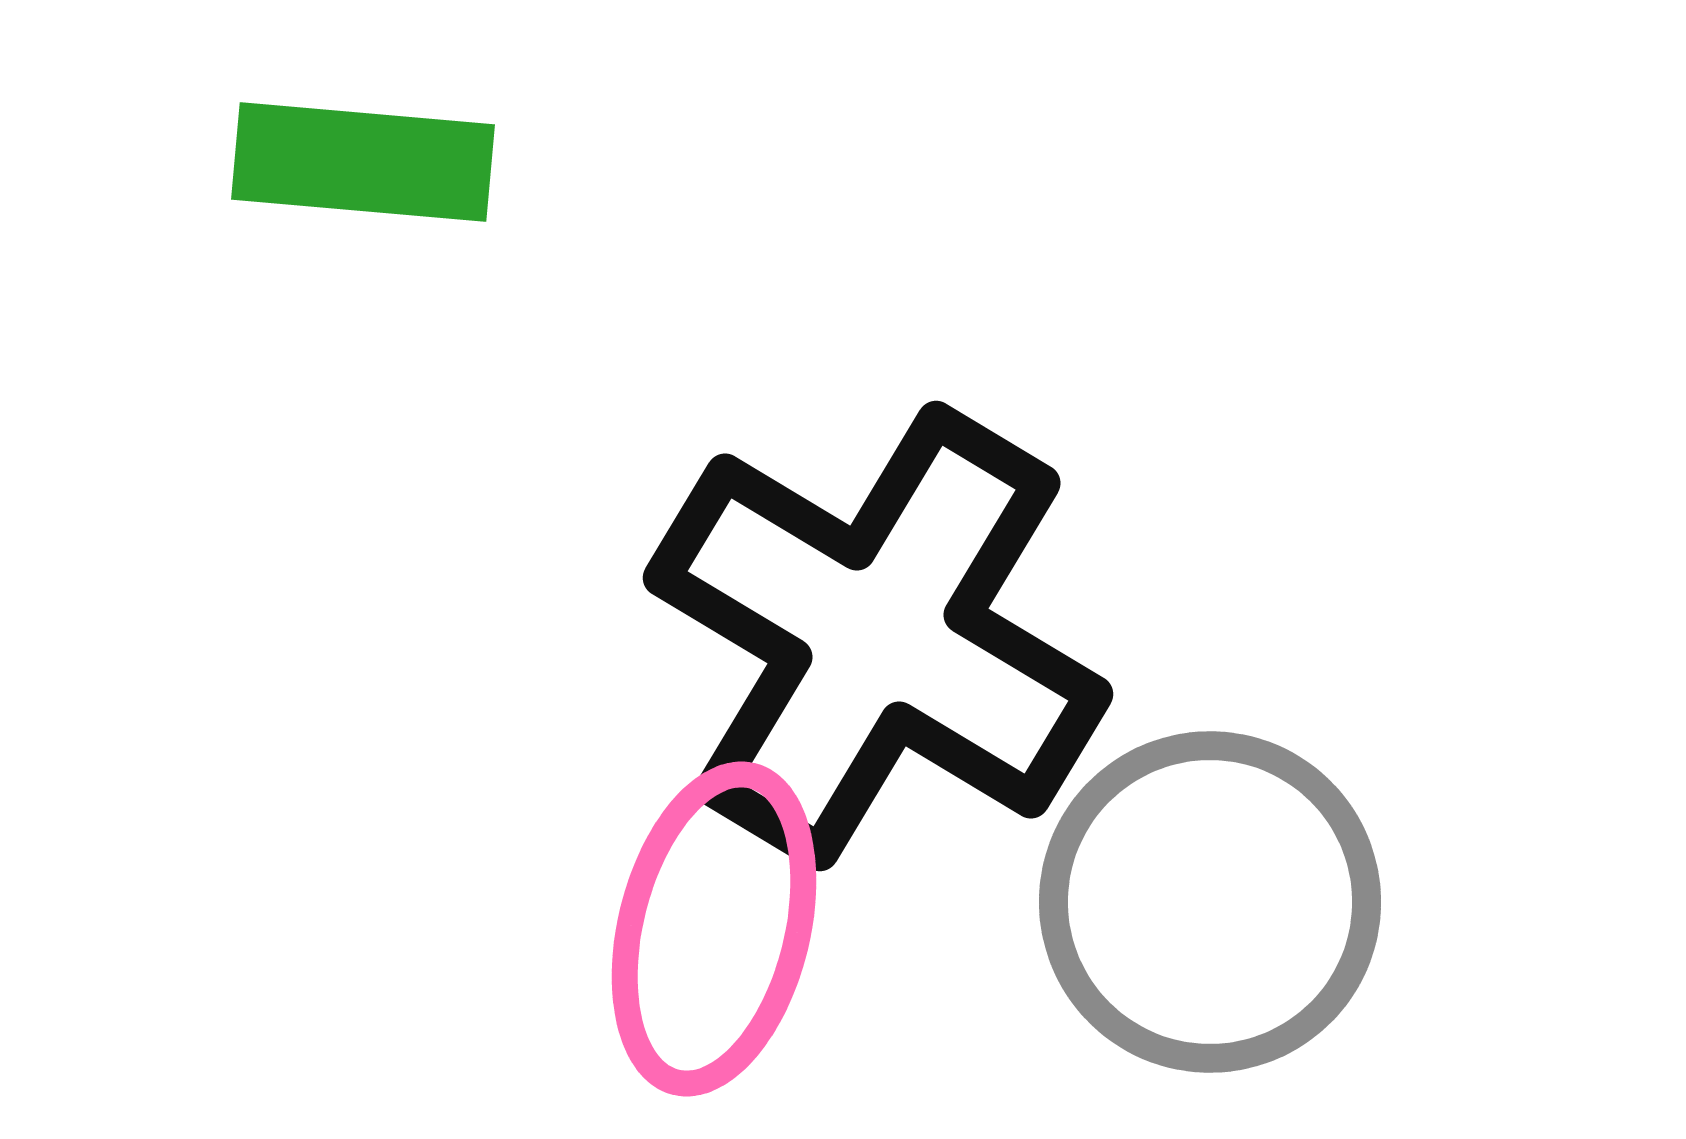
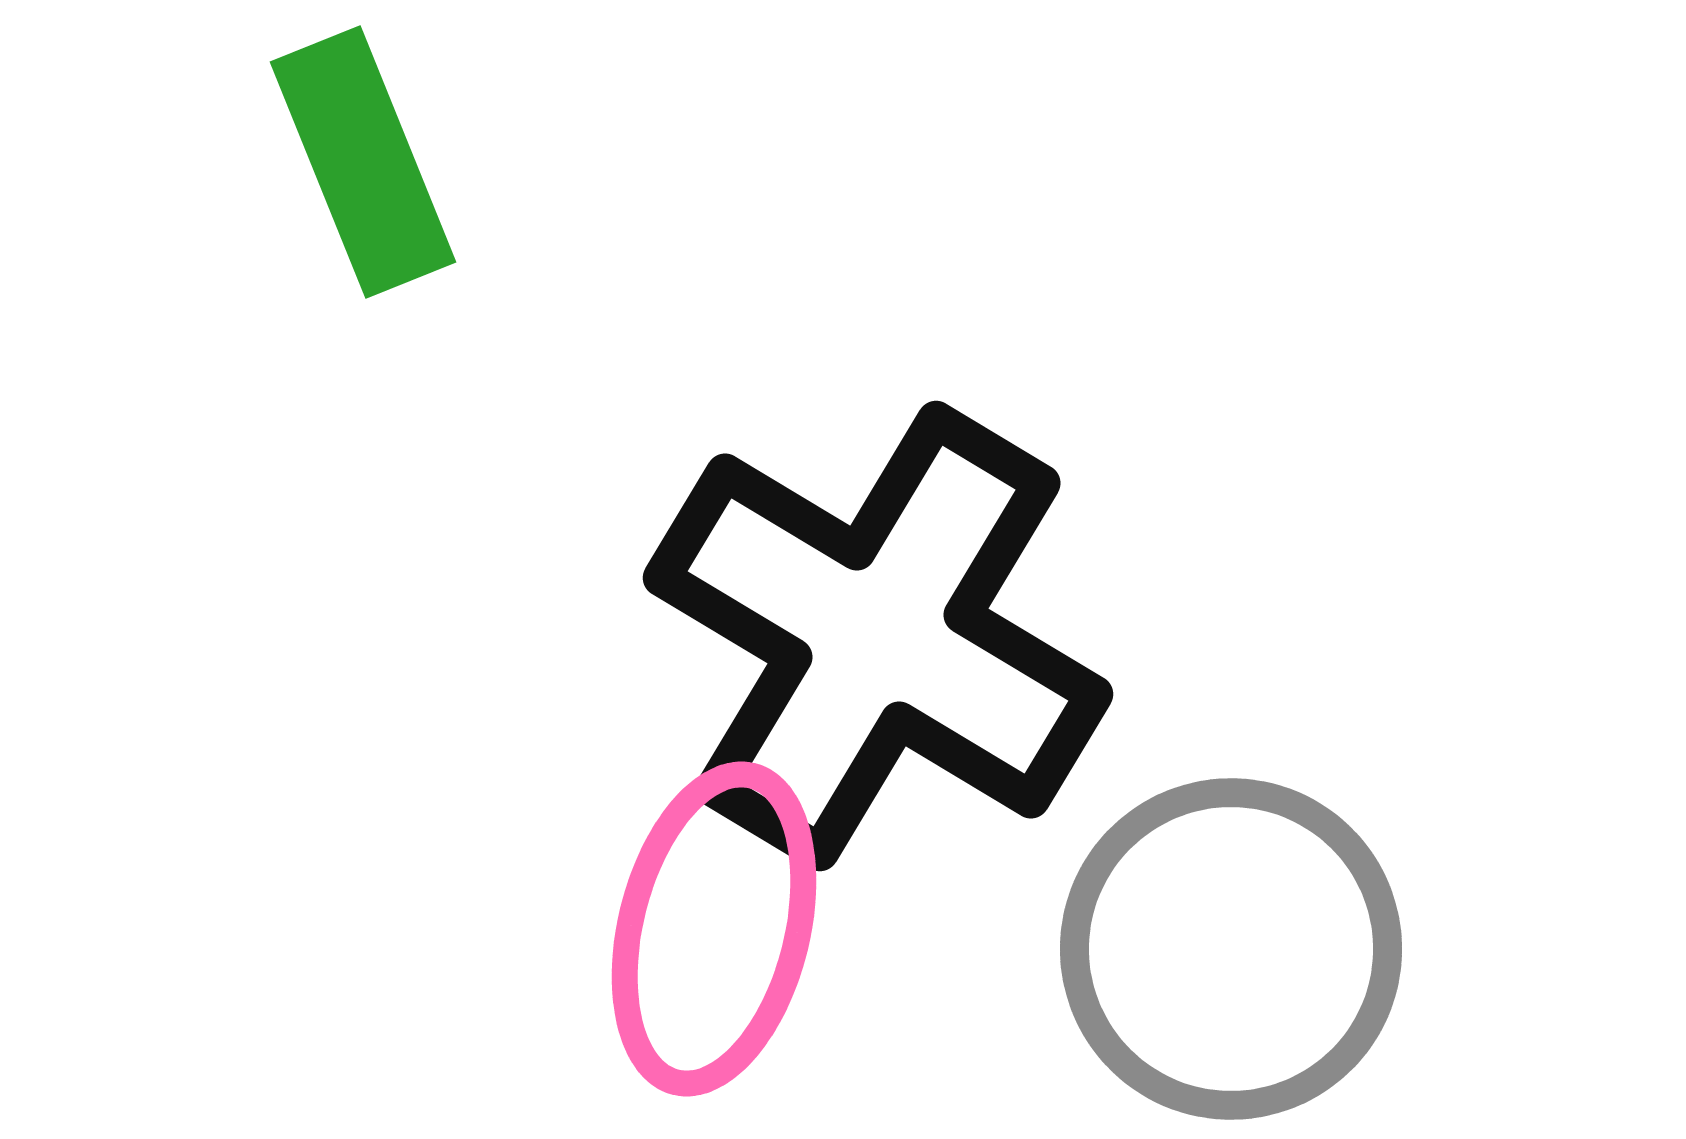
green rectangle: rotated 63 degrees clockwise
gray circle: moved 21 px right, 47 px down
